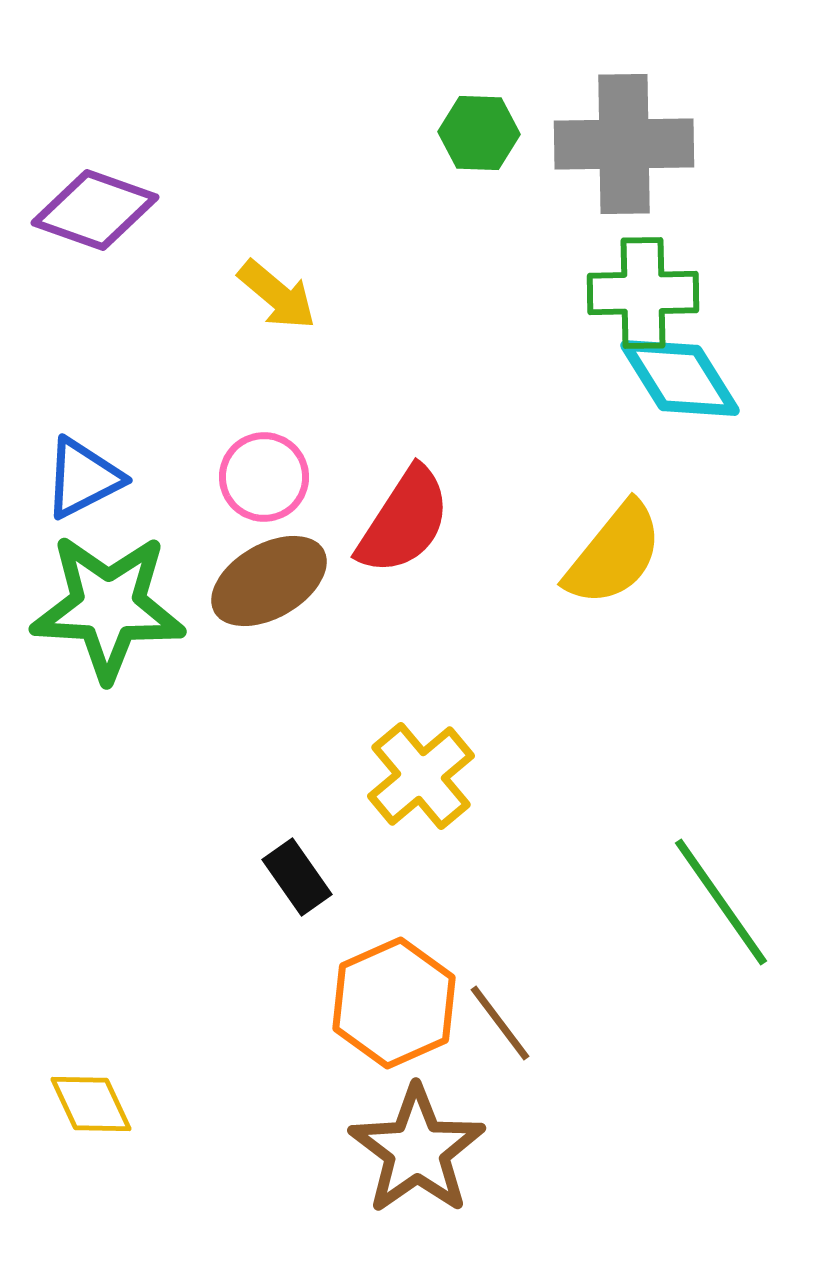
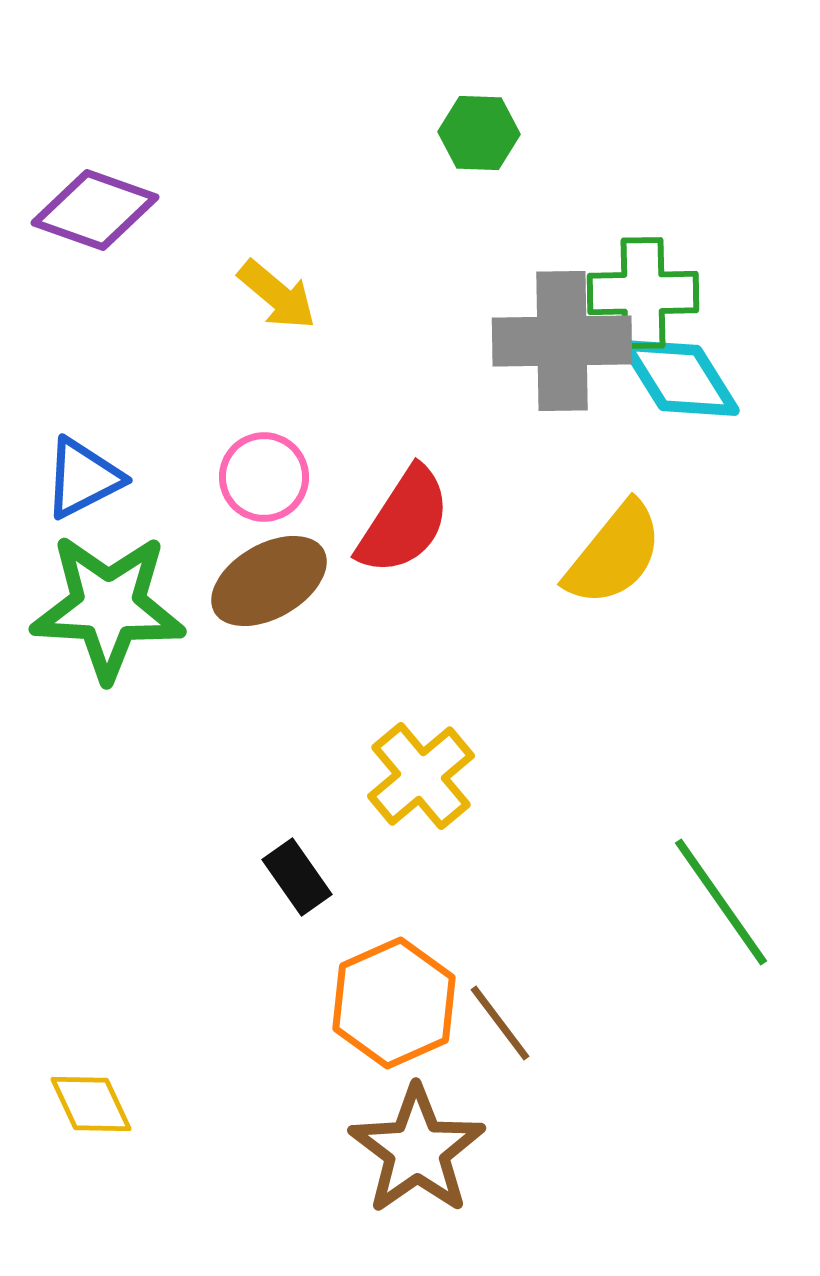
gray cross: moved 62 px left, 197 px down
